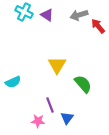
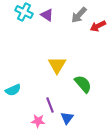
gray arrow: rotated 30 degrees counterclockwise
red arrow: rotated 77 degrees counterclockwise
cyan semicircle: moved 8 px down
